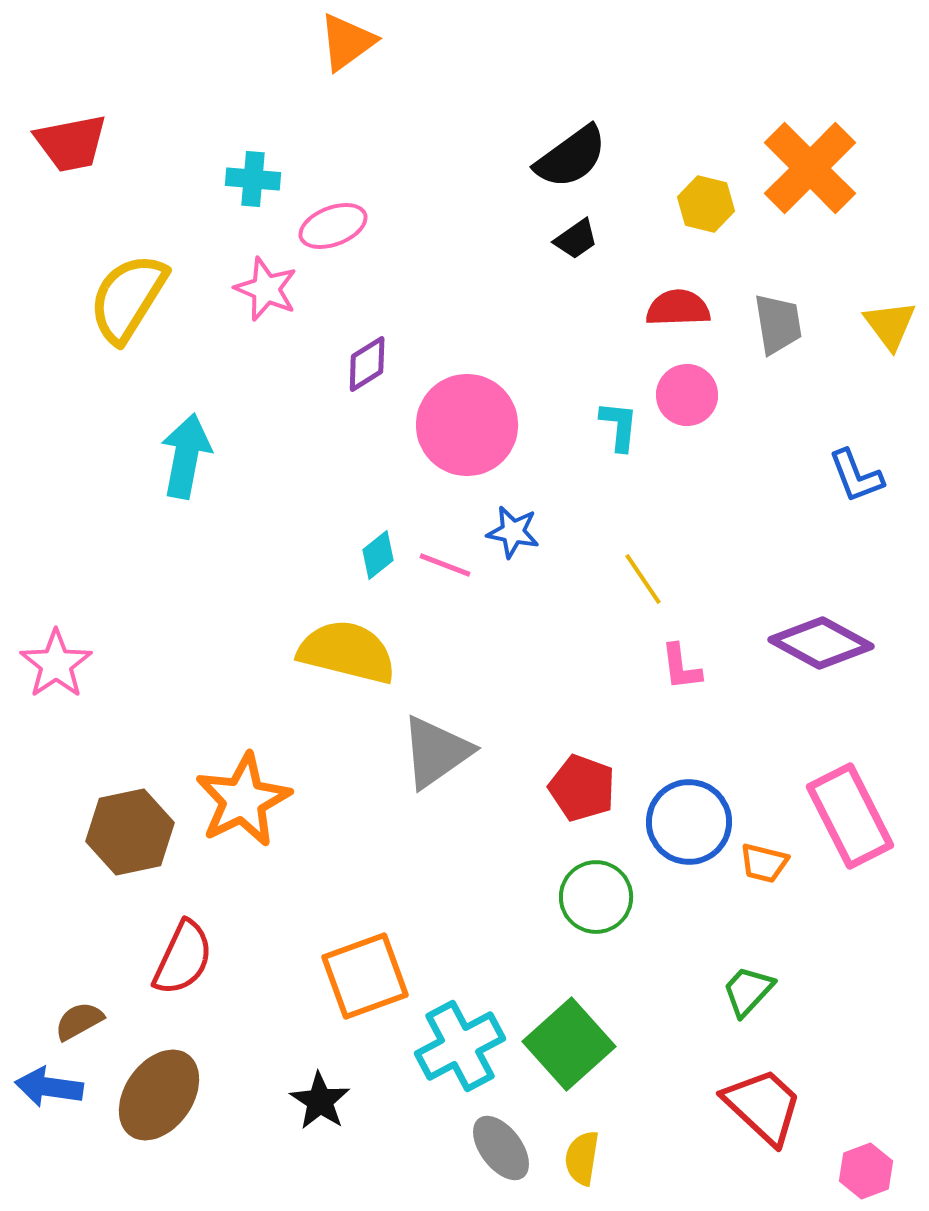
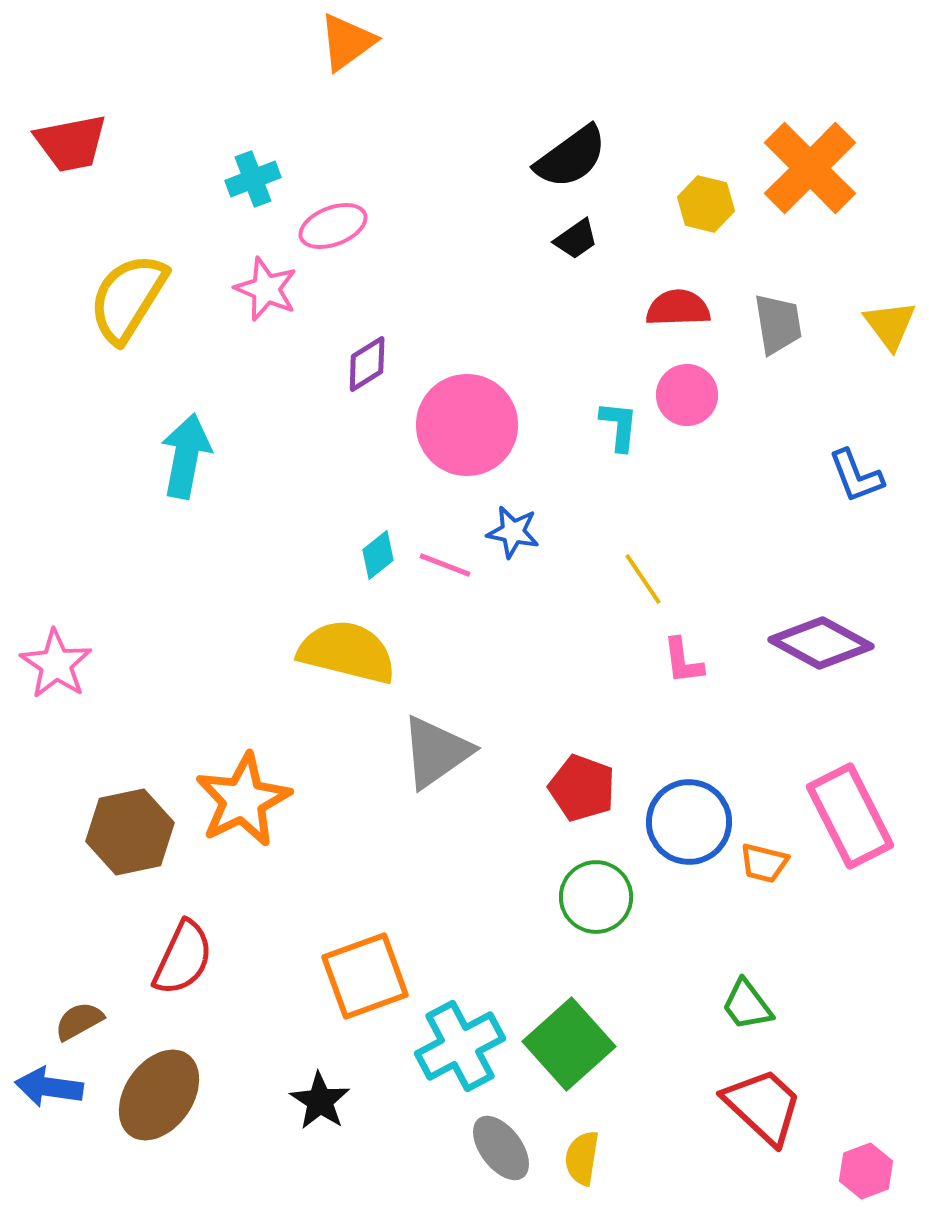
cyan cross at (253, 179): rotated 26 degrees counterclockwise
pink star at (56, 664): rotated 4 degrees counterclockwise
pink L-shape at (681, 667): moved 2 px right, 6 px up
green trapezoid at (748, 991): moved 1 px left, 14 px down; rotated 80 degrees counterclockwise
